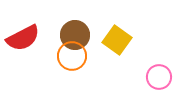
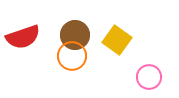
red semicircle: moved 1 px up; rotated 8 degrees clockwise
pink circle: moved 10 px left
